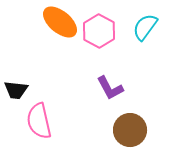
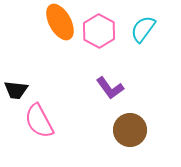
orange ellipse: rotated 21 degrees clockwise
cyan semicircle: moved 2 px left, 2 px down
purple L-shape: rotated 8 degrees counterclockwise
pink semicircle: rotated 15 degrees counterclockwise
